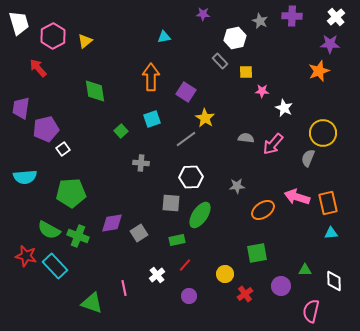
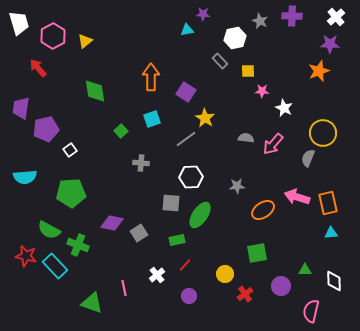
cyan triangle at (164, 37): moved 23 px right, 7 px up
yellow square at (246, 72): moved 2 px right, 1 px up
white square at (63, 149): moved 7 px right, 1 px down
purple diamond at (112, 223): rotated 20 degrees clockwise
green cross at (78, 236): moved 9 px down
